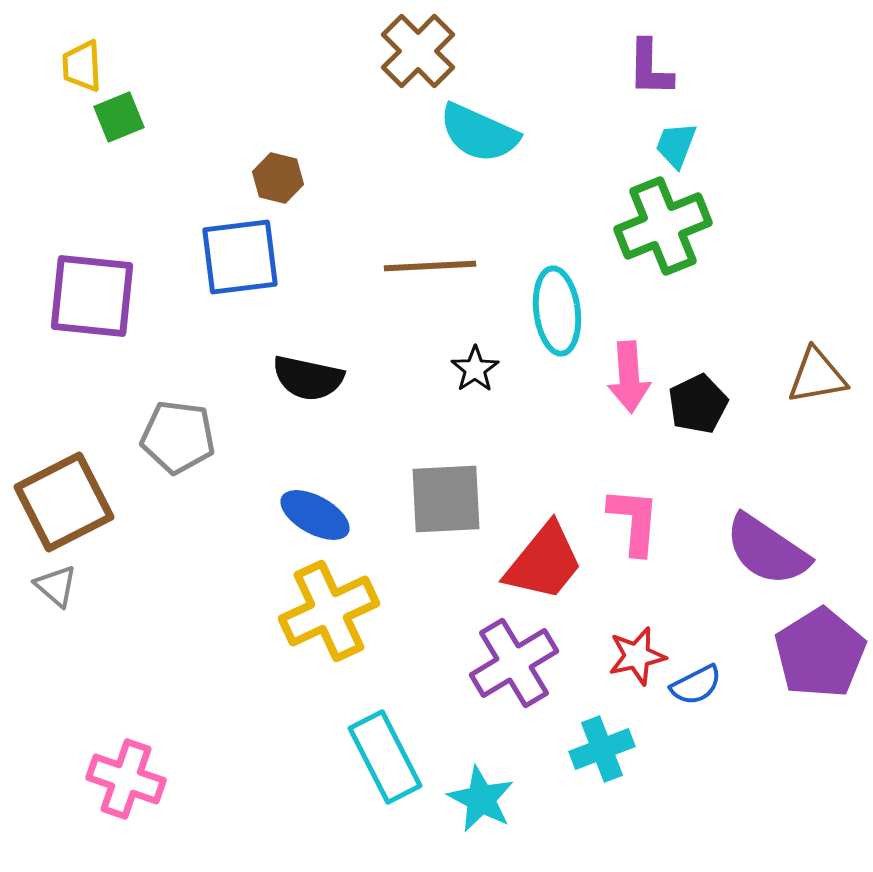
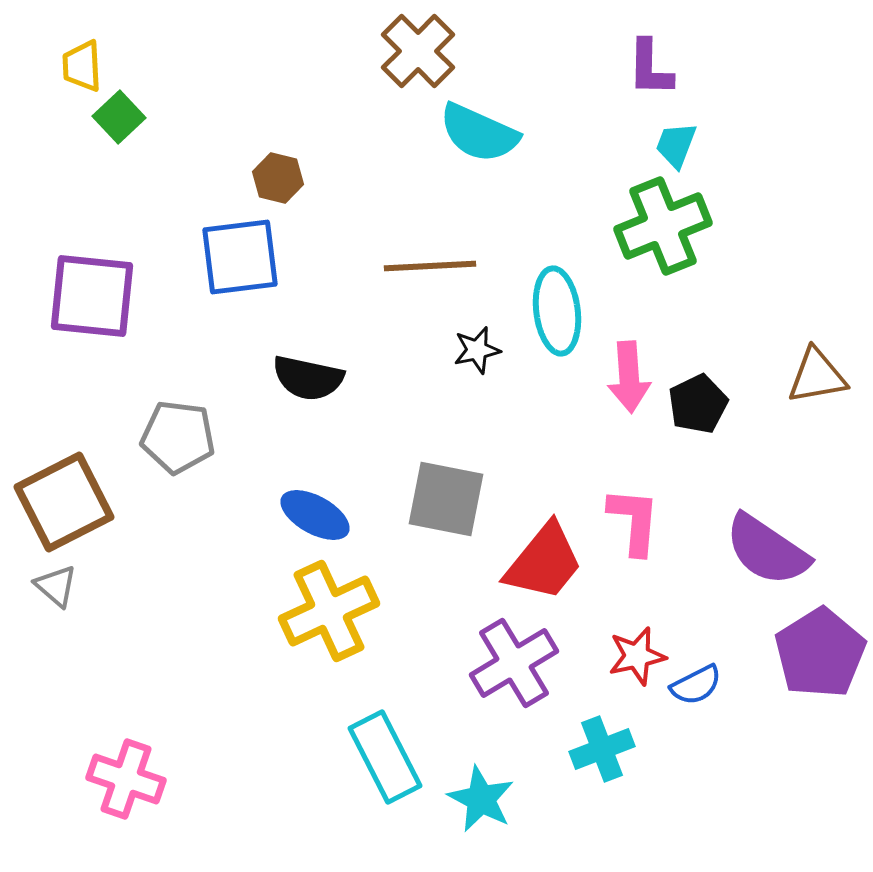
green square: rotated 21 degrees counterclockwise
black star: moved 2 px right, 19 px up; rotated 21 degrees clockwise
gray square: rotated 14 degrees clockwise
